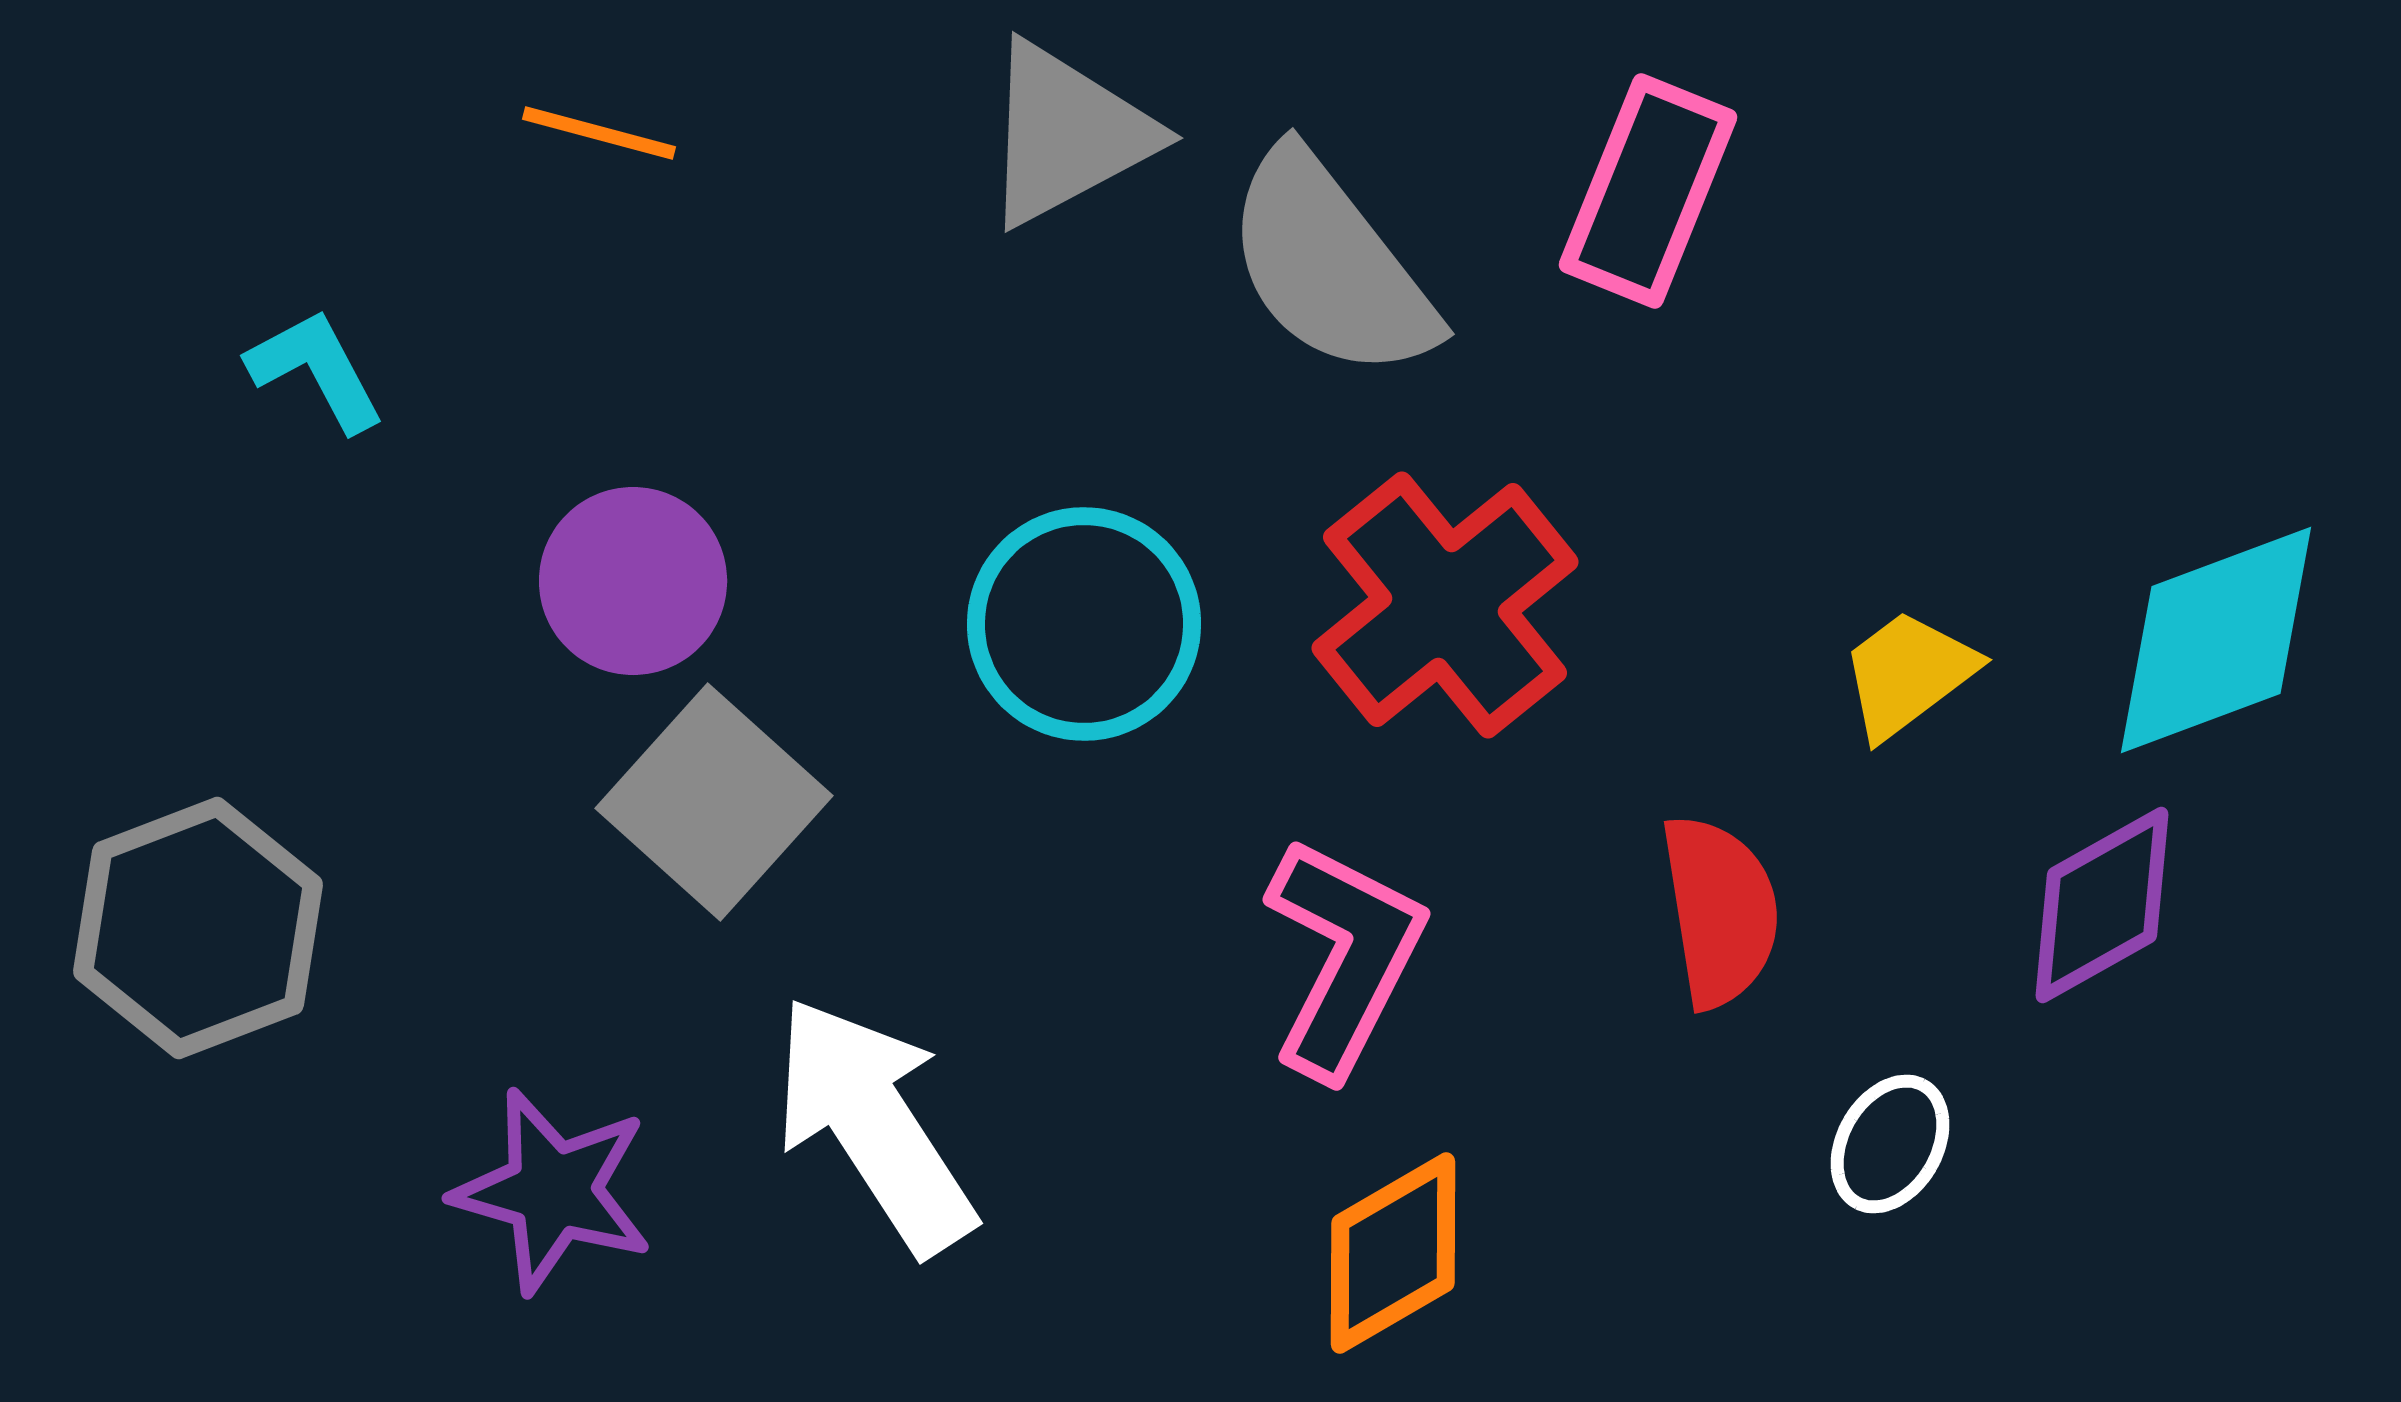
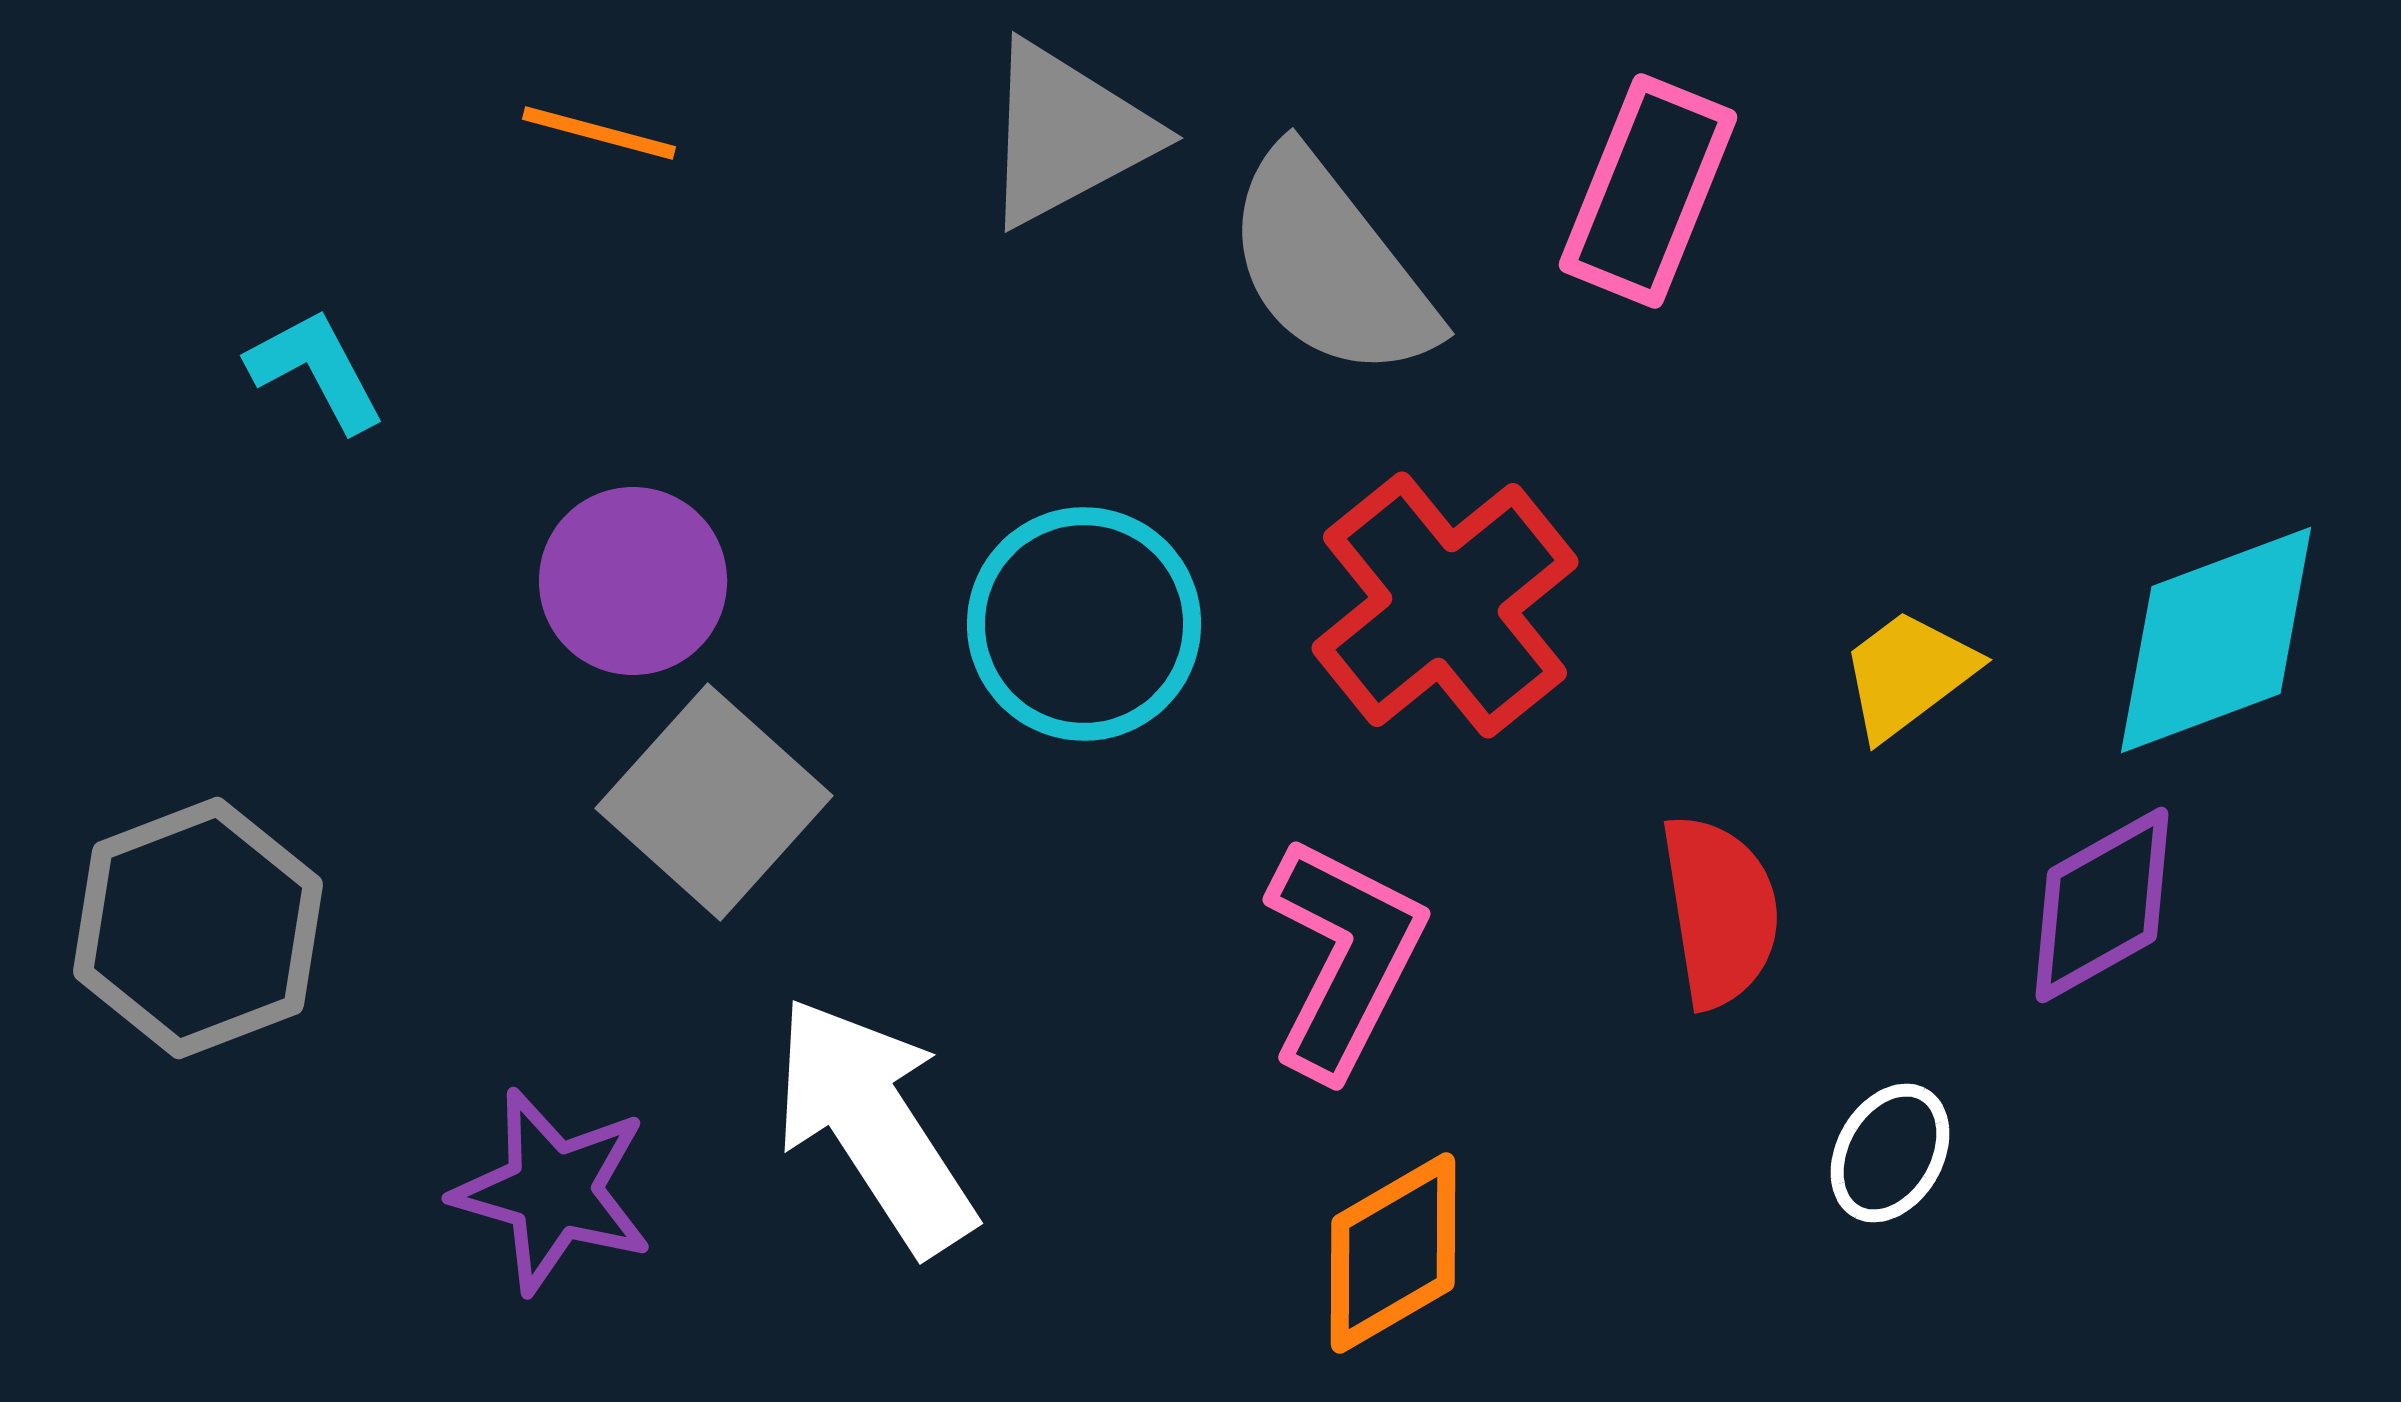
white ellipse: moved 9 px down
